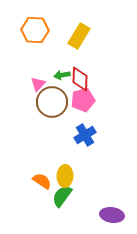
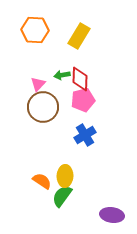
brown circle: moved 9 px left, 5 px down
